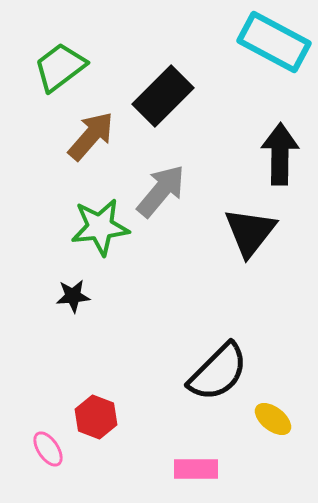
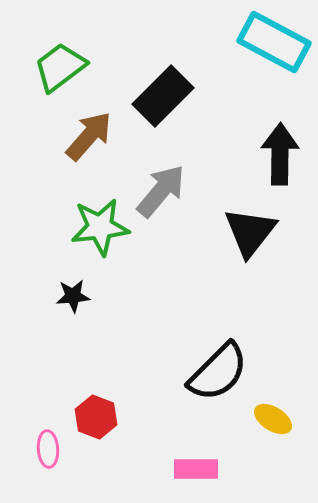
brown arrow: moved 2 px left
yellow ellipse: rotated 6 degrees counterclockwise
pink ellipse: rotated 30 degrees clockwise
